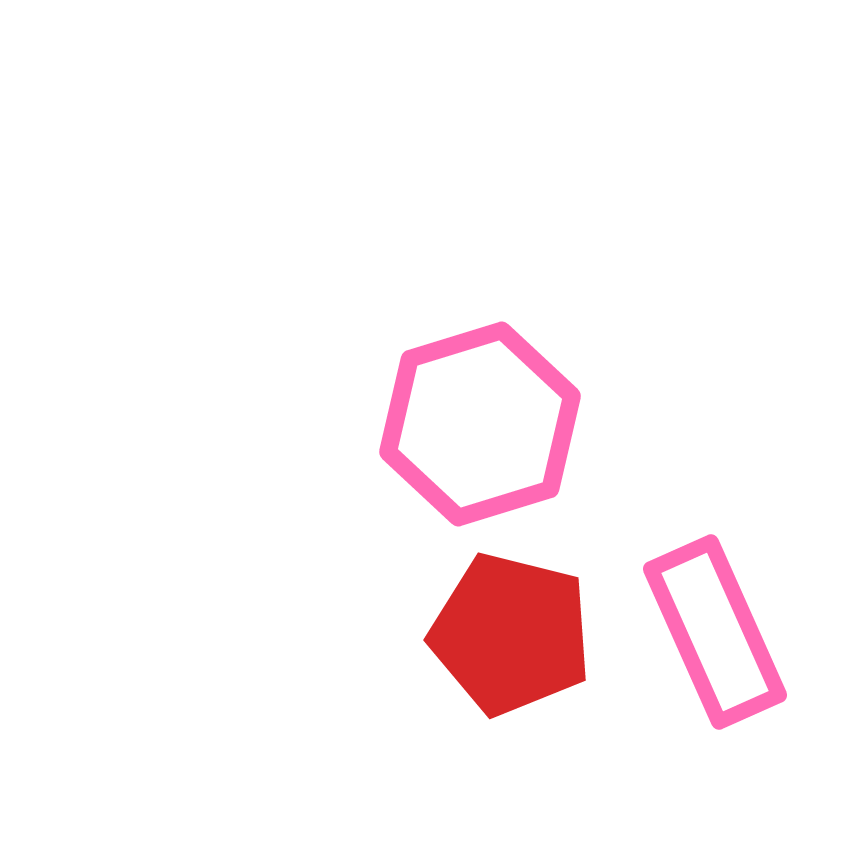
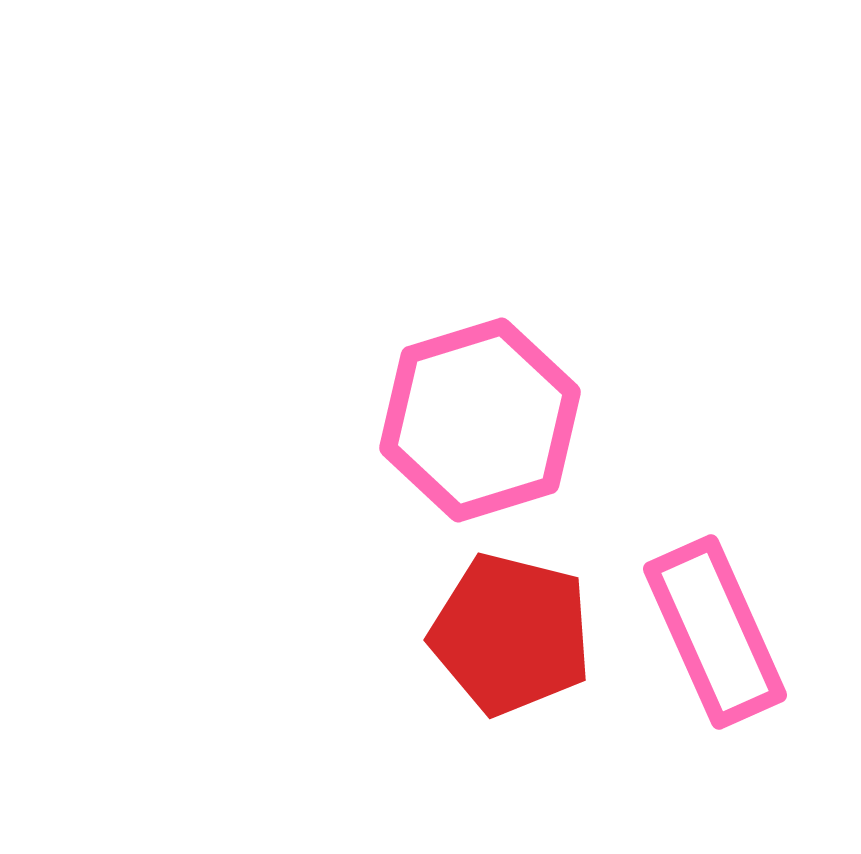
pink hexagon: moved 4 px up
